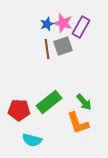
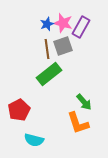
green rectangle: moved 28 px up
red pentagon: rotated 30 degrees counterclockwise
cyan semicircle: moved 2 px right
